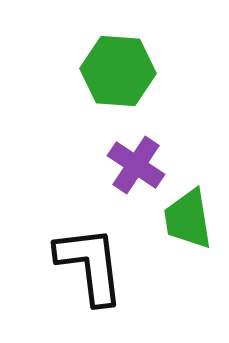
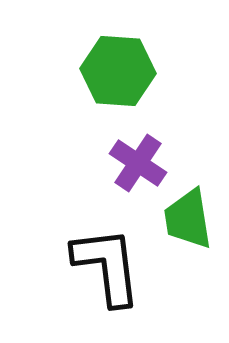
purple cross: moved 2 px right, 2 px up
black L-shape: moved 17 px right, 1 px down
